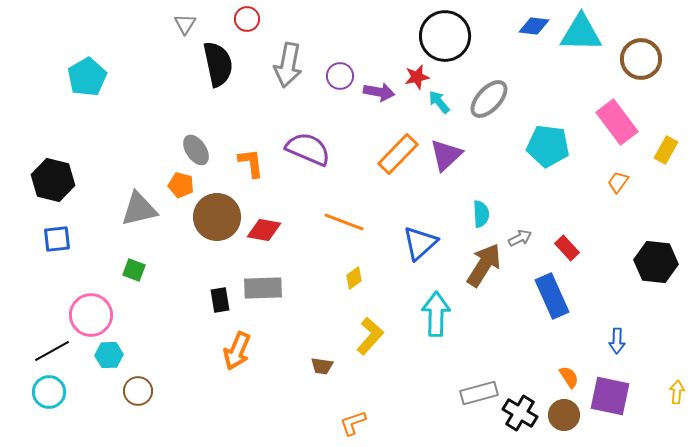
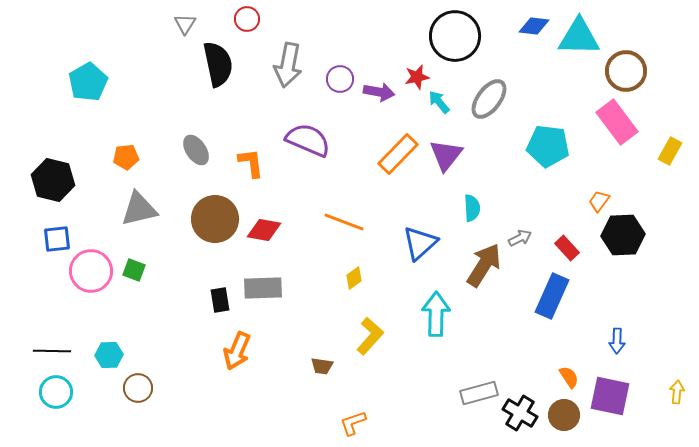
cyan triangle at (581, 33): moved 2 px left, 4 px down
black circle at (445, 36): moved 10 px right
brown circle at (641, 59): moved 15 px left, 12 px down
purple circle at (340, 76): moved 3 px down
cyan pentagon at (87, 77): moved 1 px right, 5 px down
gray ellipse at (489, 99): rotated 6 degrees counterclockwise
purple semicircle at (308, 149): moved 9 px up
yellow rectangle at (666, 150): moved 4 px right, 1 px down
purple triangle at (446, 155): rotated 9 degrees counterclockwise
orange trapezoid at (618, 182): moved 19 px left, 19 px down
orange pentagon at (181, 185): moved 55 px left, 28 px up; rotated 20 degrees counterclockwise
cyan semicircle at (481, 214): moved 9 px left, 6 px up
brown circle at (217, 217): moved 2 px left, 2 px down
black hexagon at (656, 262): moved 33 px left, 27 px up; rotated 9 degrees counterclockwise
blue rectangle at (552, 296): rotated 48 degrees clockwise
pink circle at (91, 315): moved 44 px up
black line at (52, 351): rotated 30 degrees clockwise
brown circle at (138, 391): moved 3 px up
cyan circle at (49, 392): moved 7 px right
